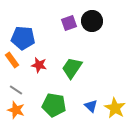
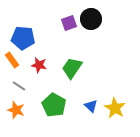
black circle: moved 1 px left, 2 px up
gray line: moved 3 px right, 4 px up
green pentagon: rotated 20 degrees clockwise
